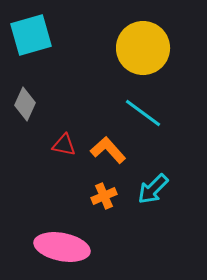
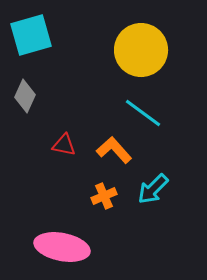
yellow circle: moved 2 px left, 2 px down
gray diamond: moved 8 px up
orange L-shape: moved 6 px right
